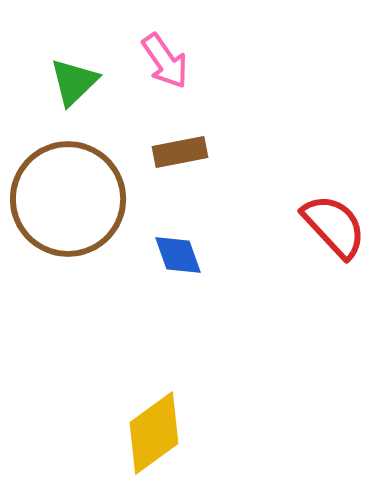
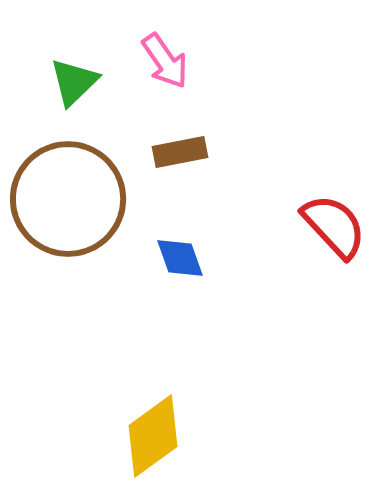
blue diamond: moved 2 px right, 3 px down
yellow diamond: moved 1 px left, 3 px down
